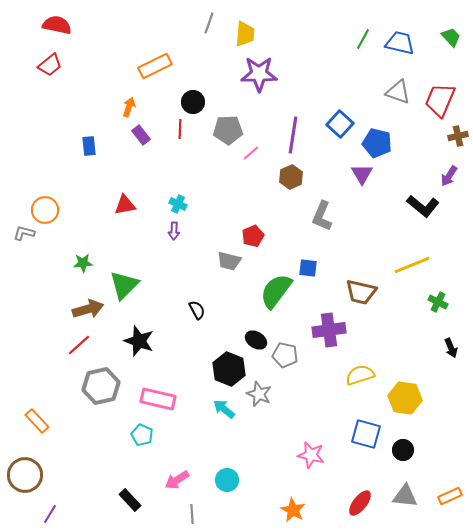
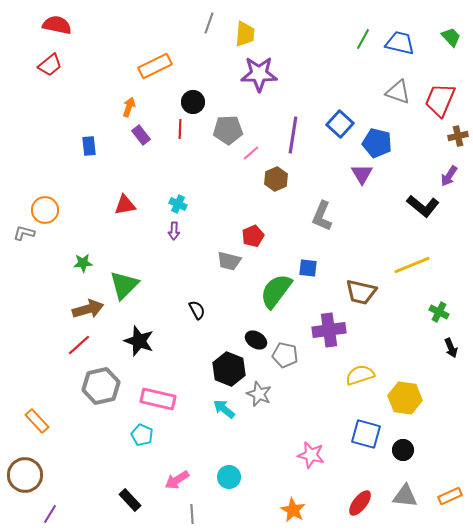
brown hexagon at (291, 177): moved 15 px left, 2 px down
green cross at (438, 302): moved 1 px right, 10 px down
cyan circle at (227, 480): moved 2 px right, 3 px up
